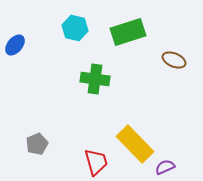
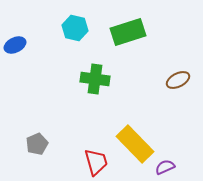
blue ellipse: rotated 25 degrees clockwise
brown ellipse: moved 4 px right, 20 px down; rotated 50 degrees counterclockwise
